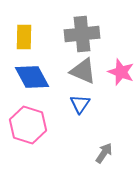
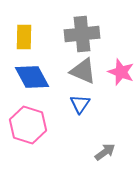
gray arrow: moved 1 px right, 1 px up; rotated 20 degrees clockwise
